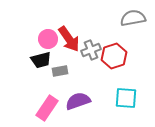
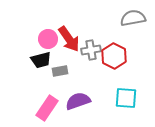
gray cross: rotated 12 degrees clockwise
red hexagon: rotated 15 degrees counterclockwise
